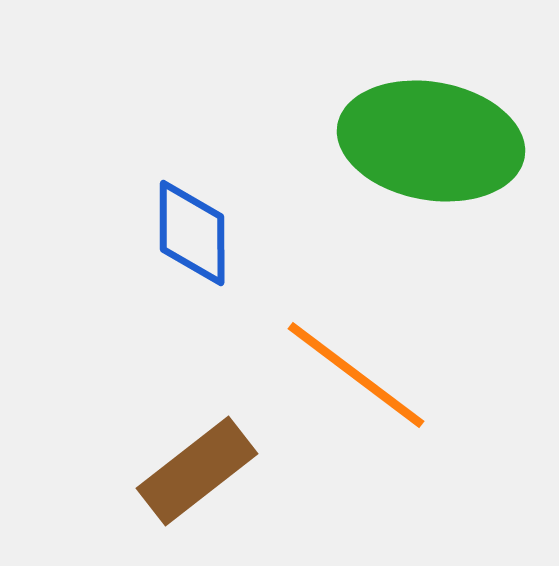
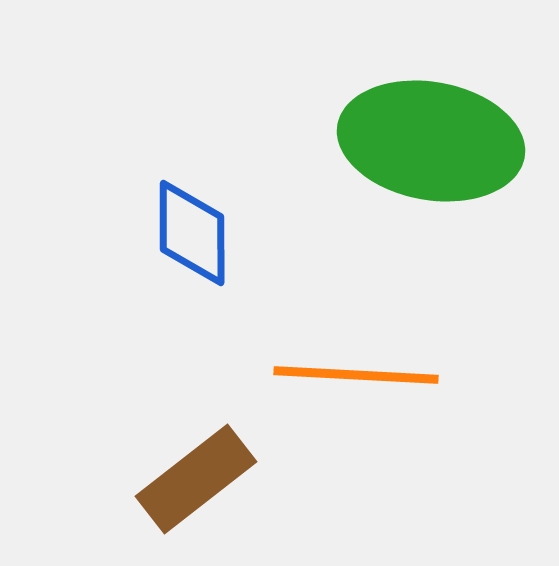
orange line: rotated 34 degrees counterclockwise
brown rectangle: moved 1 px left, 8 px down
